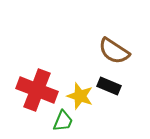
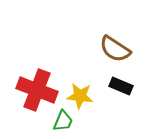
brown semicircle: moved 1 px right, 2 px up
black rectangle: moved 12 px right
yellow star: rotated 12 degrees counterclockwise
